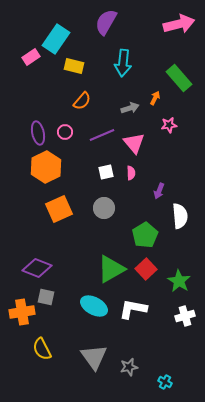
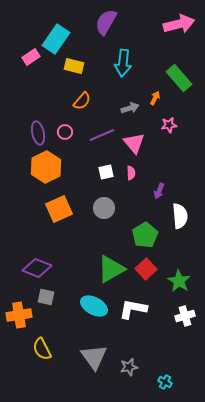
orange cross: moved 3 px left, 3 px down
